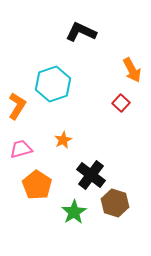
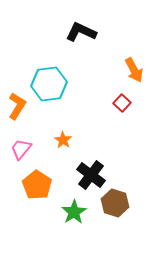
orange arrow: moved 2 px right
cyan hexagon: moved 4 px left; rotated 12 degrees clockwise
red square: moved 1 px right
orange star: rotated 12 degrees counterclockwise
pink trapezoid: rotated 35 degrees counterclockwise
